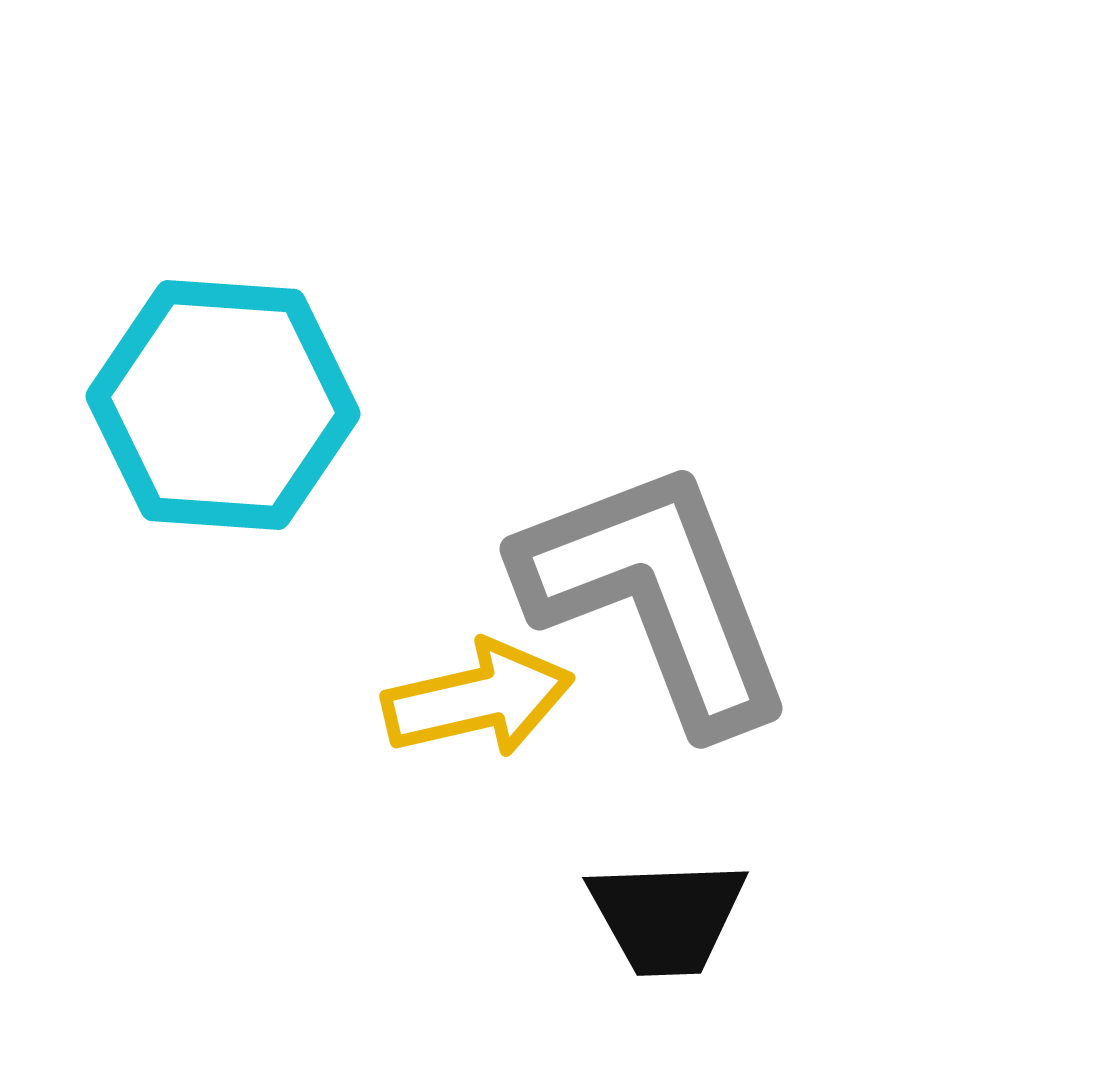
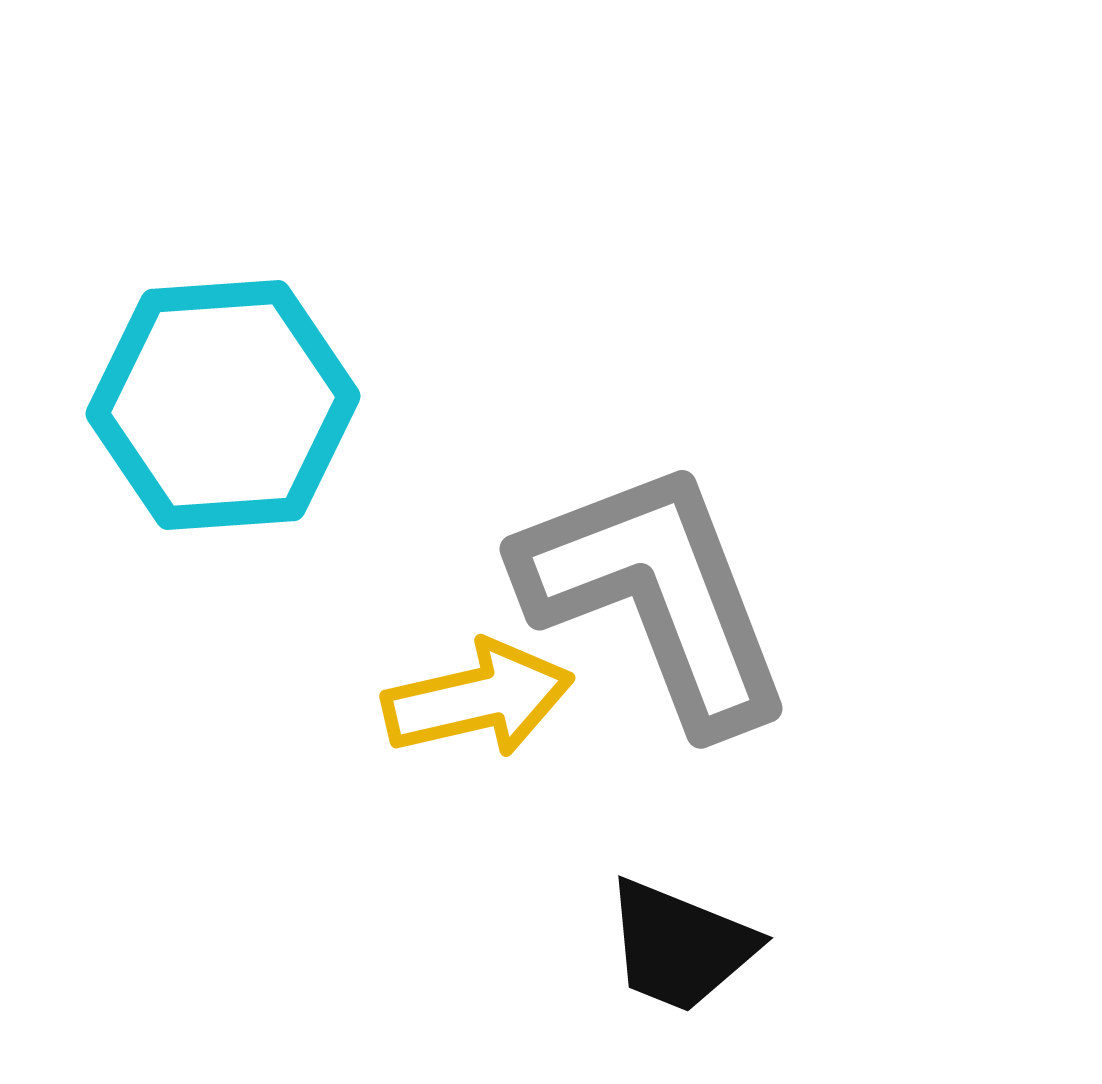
cyan hexagon: rotated 8 degrees counterclockwise
black trapezoid: moved 13 px right, 29 px down; rotated 24 degrees clockwise
